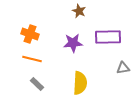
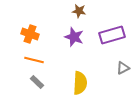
brown star: rotated 16 degrees counterclockwise
purple rectangle: moved 4 px right, 2 px up; rotated 15 degrees counterclockwise
purple star: moved 1 px right, 6 px up; rotated 24 degrees clockwise
orange line: moved 2 px right, 1 px down
gray triangle: rotated 16 degrees counterclockwise
gray rectangle: moved 2 px up
